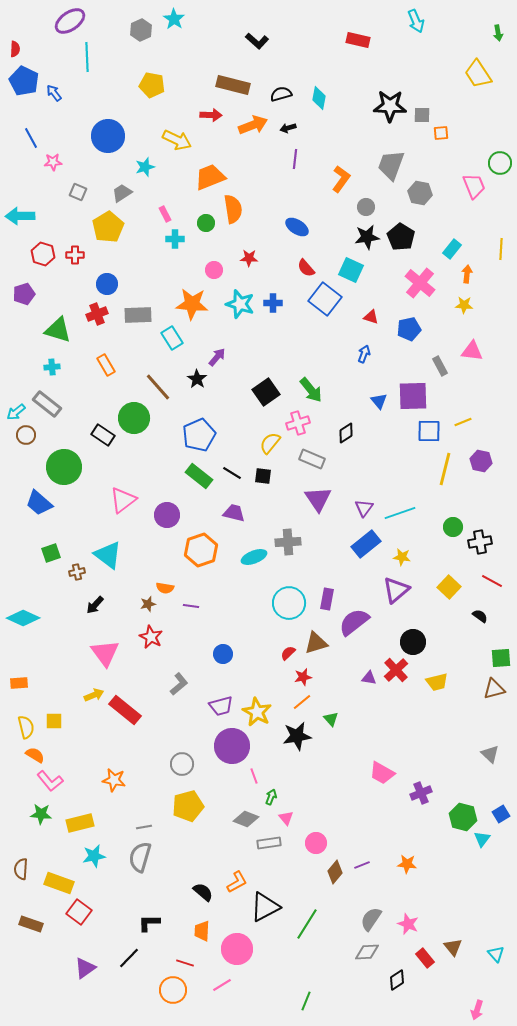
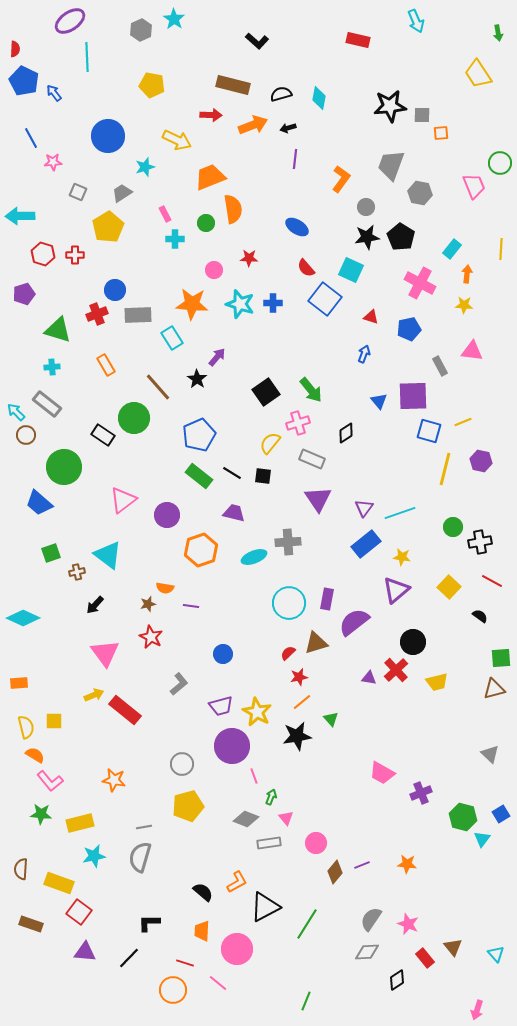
black star at (390, 106): rotated 8 degrees counterclockwise
pink cross at (420, 283): rotated 12 degrees counterclockwise
blue circle at (107, 284): moved 8 px right, 6 px down
cyan arrow at (16, 412): rotated 84 degrees clockwise
blue square at (429, 431): rotated 15 degrees clockwise
red star at (303, 677): moved 4 px left
purple triangle at (85, 968): moved 16 px up; rotated 40 degrees clockwise
pink line at (222, 985): moved 4 px left, 2 px up; rotated 72 degrees clockwise
